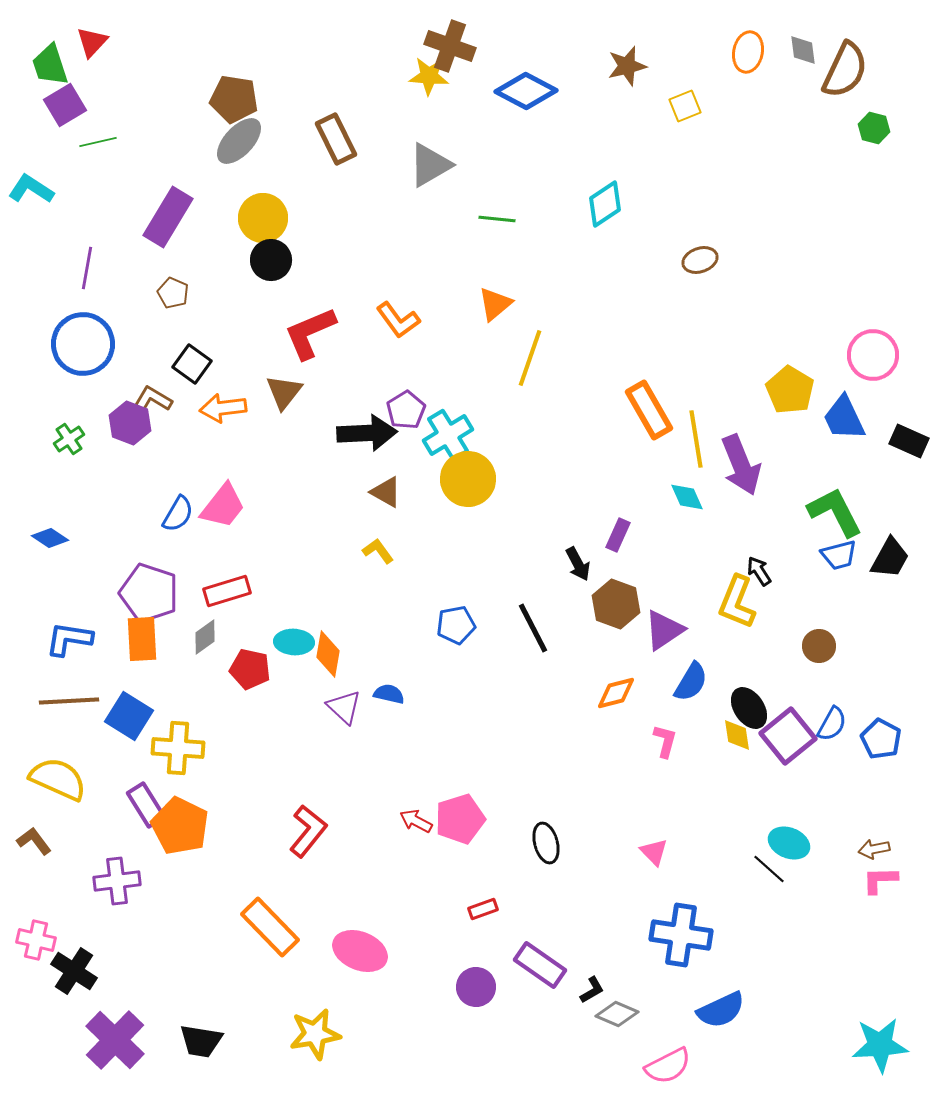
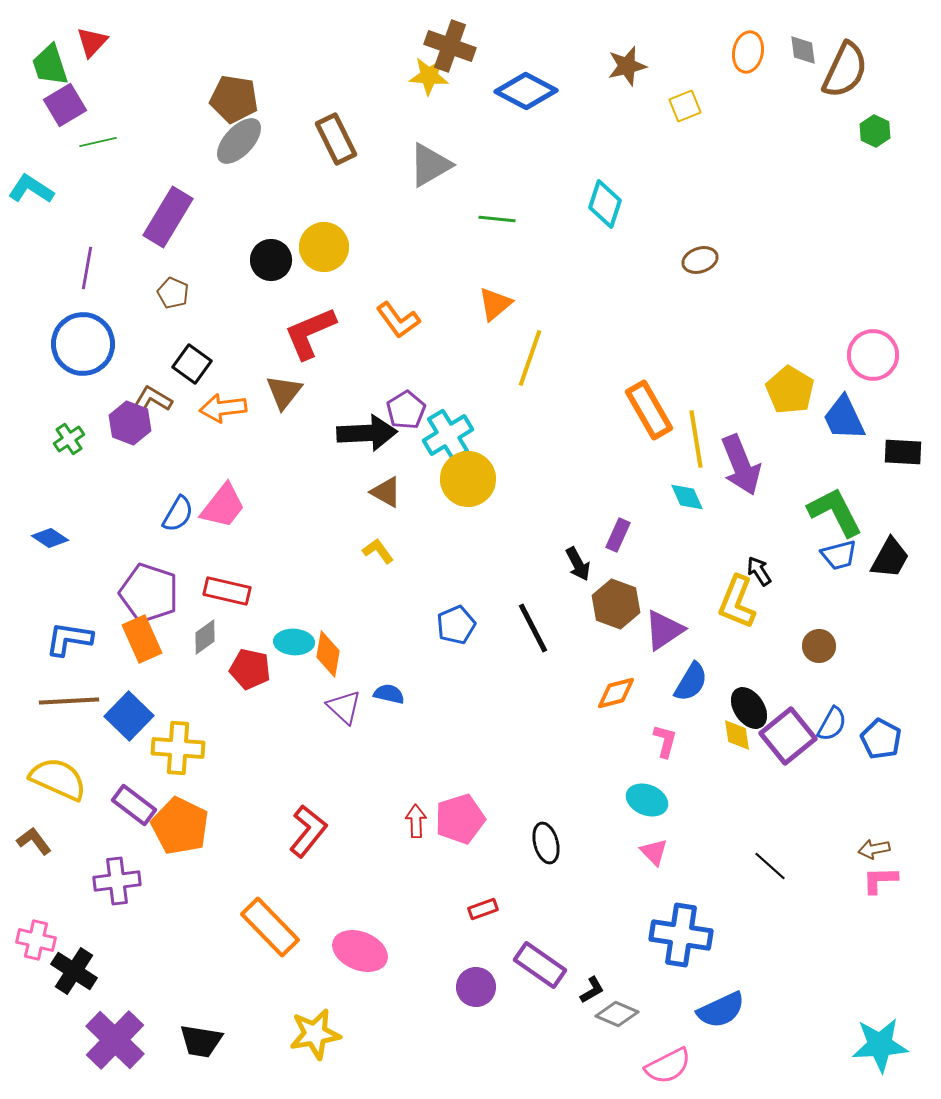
green hexagon at (874, 128): moved 1 px right, 3 px down; rotated 12 degrees clockwise
cyan diamond at (605, 204): rotated 39 degrees counterclockwise
yellow circle at (263, 218): moved 61 px right, 29 px down
black rectangle at (909, 441): moved 6 px left, 11 px down; rotated 21 degrees counterclockwise
red rectangle at (227, 591): rotated 30 degrees clockwise
blue pentagon at (456, 625): rotated 12 degrees counterclockwise
orange rectangle at (142, 639): rotated 21 degrees counterclockwise
blue square at (129, 716): rotated 12 degrees clockwise
purple rectangle at (146, 805): moved 12 px left; rotated 21 degrees counterclockwise
red arrow at (416, 821): rotated 60 degrees clockwise
cyan ellipse at (789, 843): moved 142 px left, 43 px up
black line at (769, 869): moved 1 px right, 3 px up
